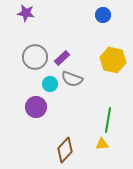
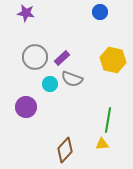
blue circle: moved 3 px left, 3 px up
purple circle: moved 10 px left
